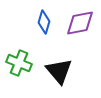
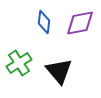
blue diamond: rotated 10 degrees counterclockwise
green cross: rotated 35 degrees clockwise
